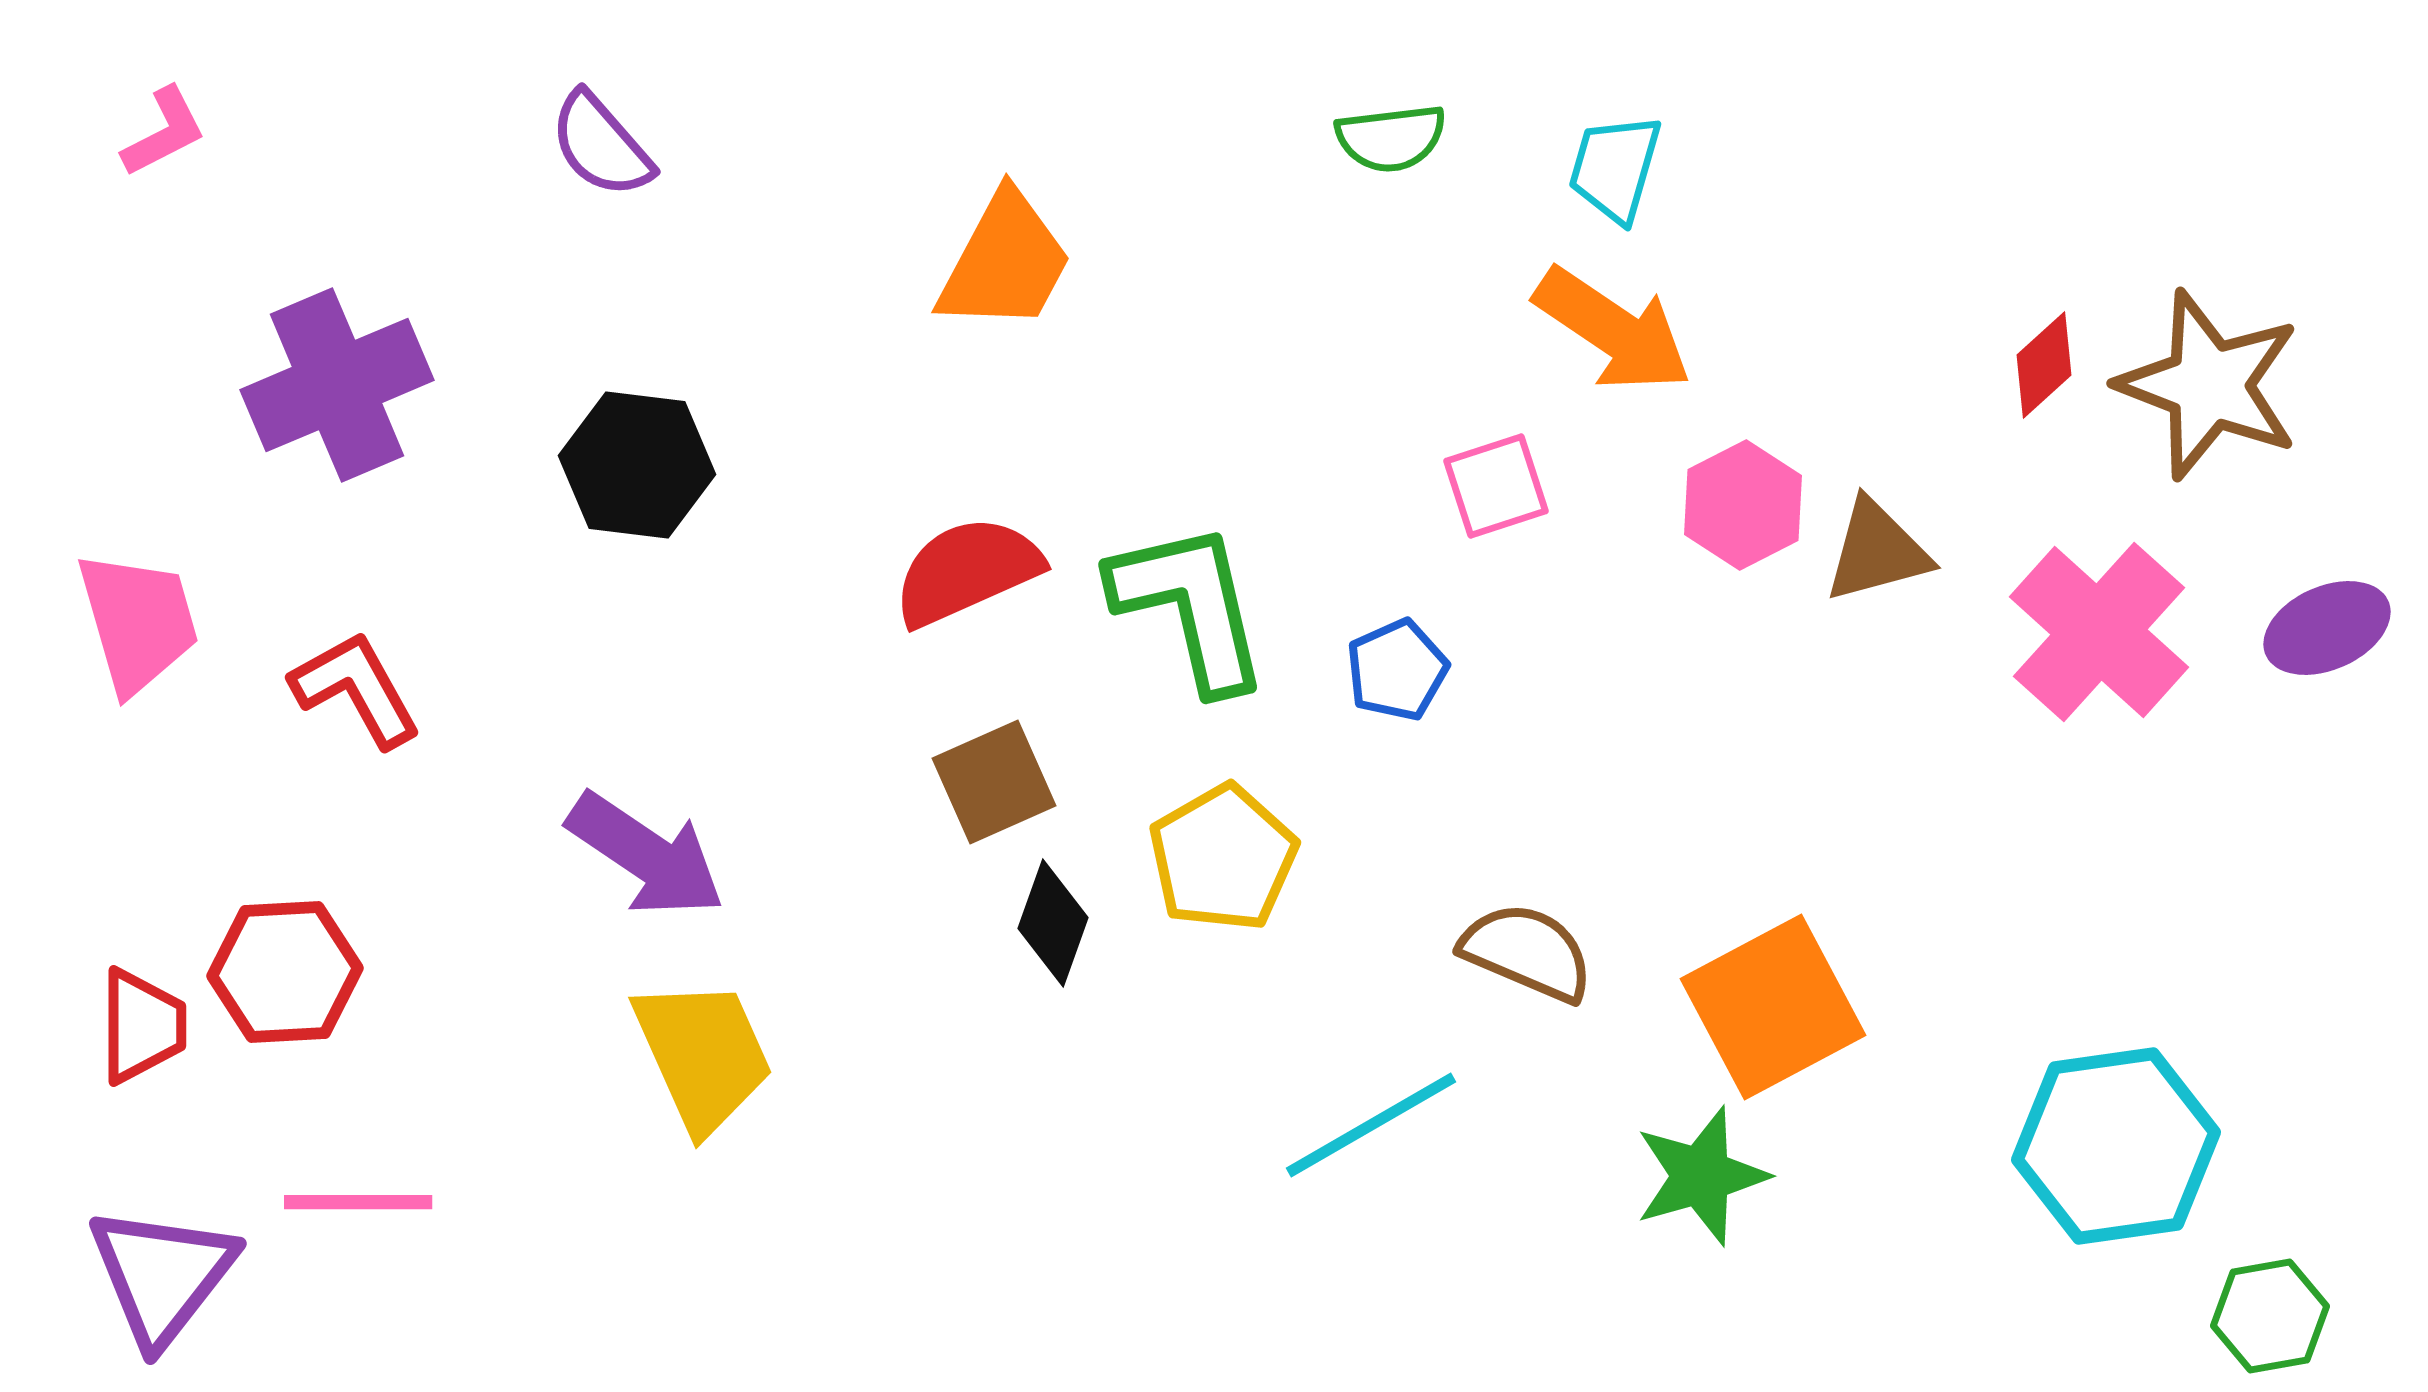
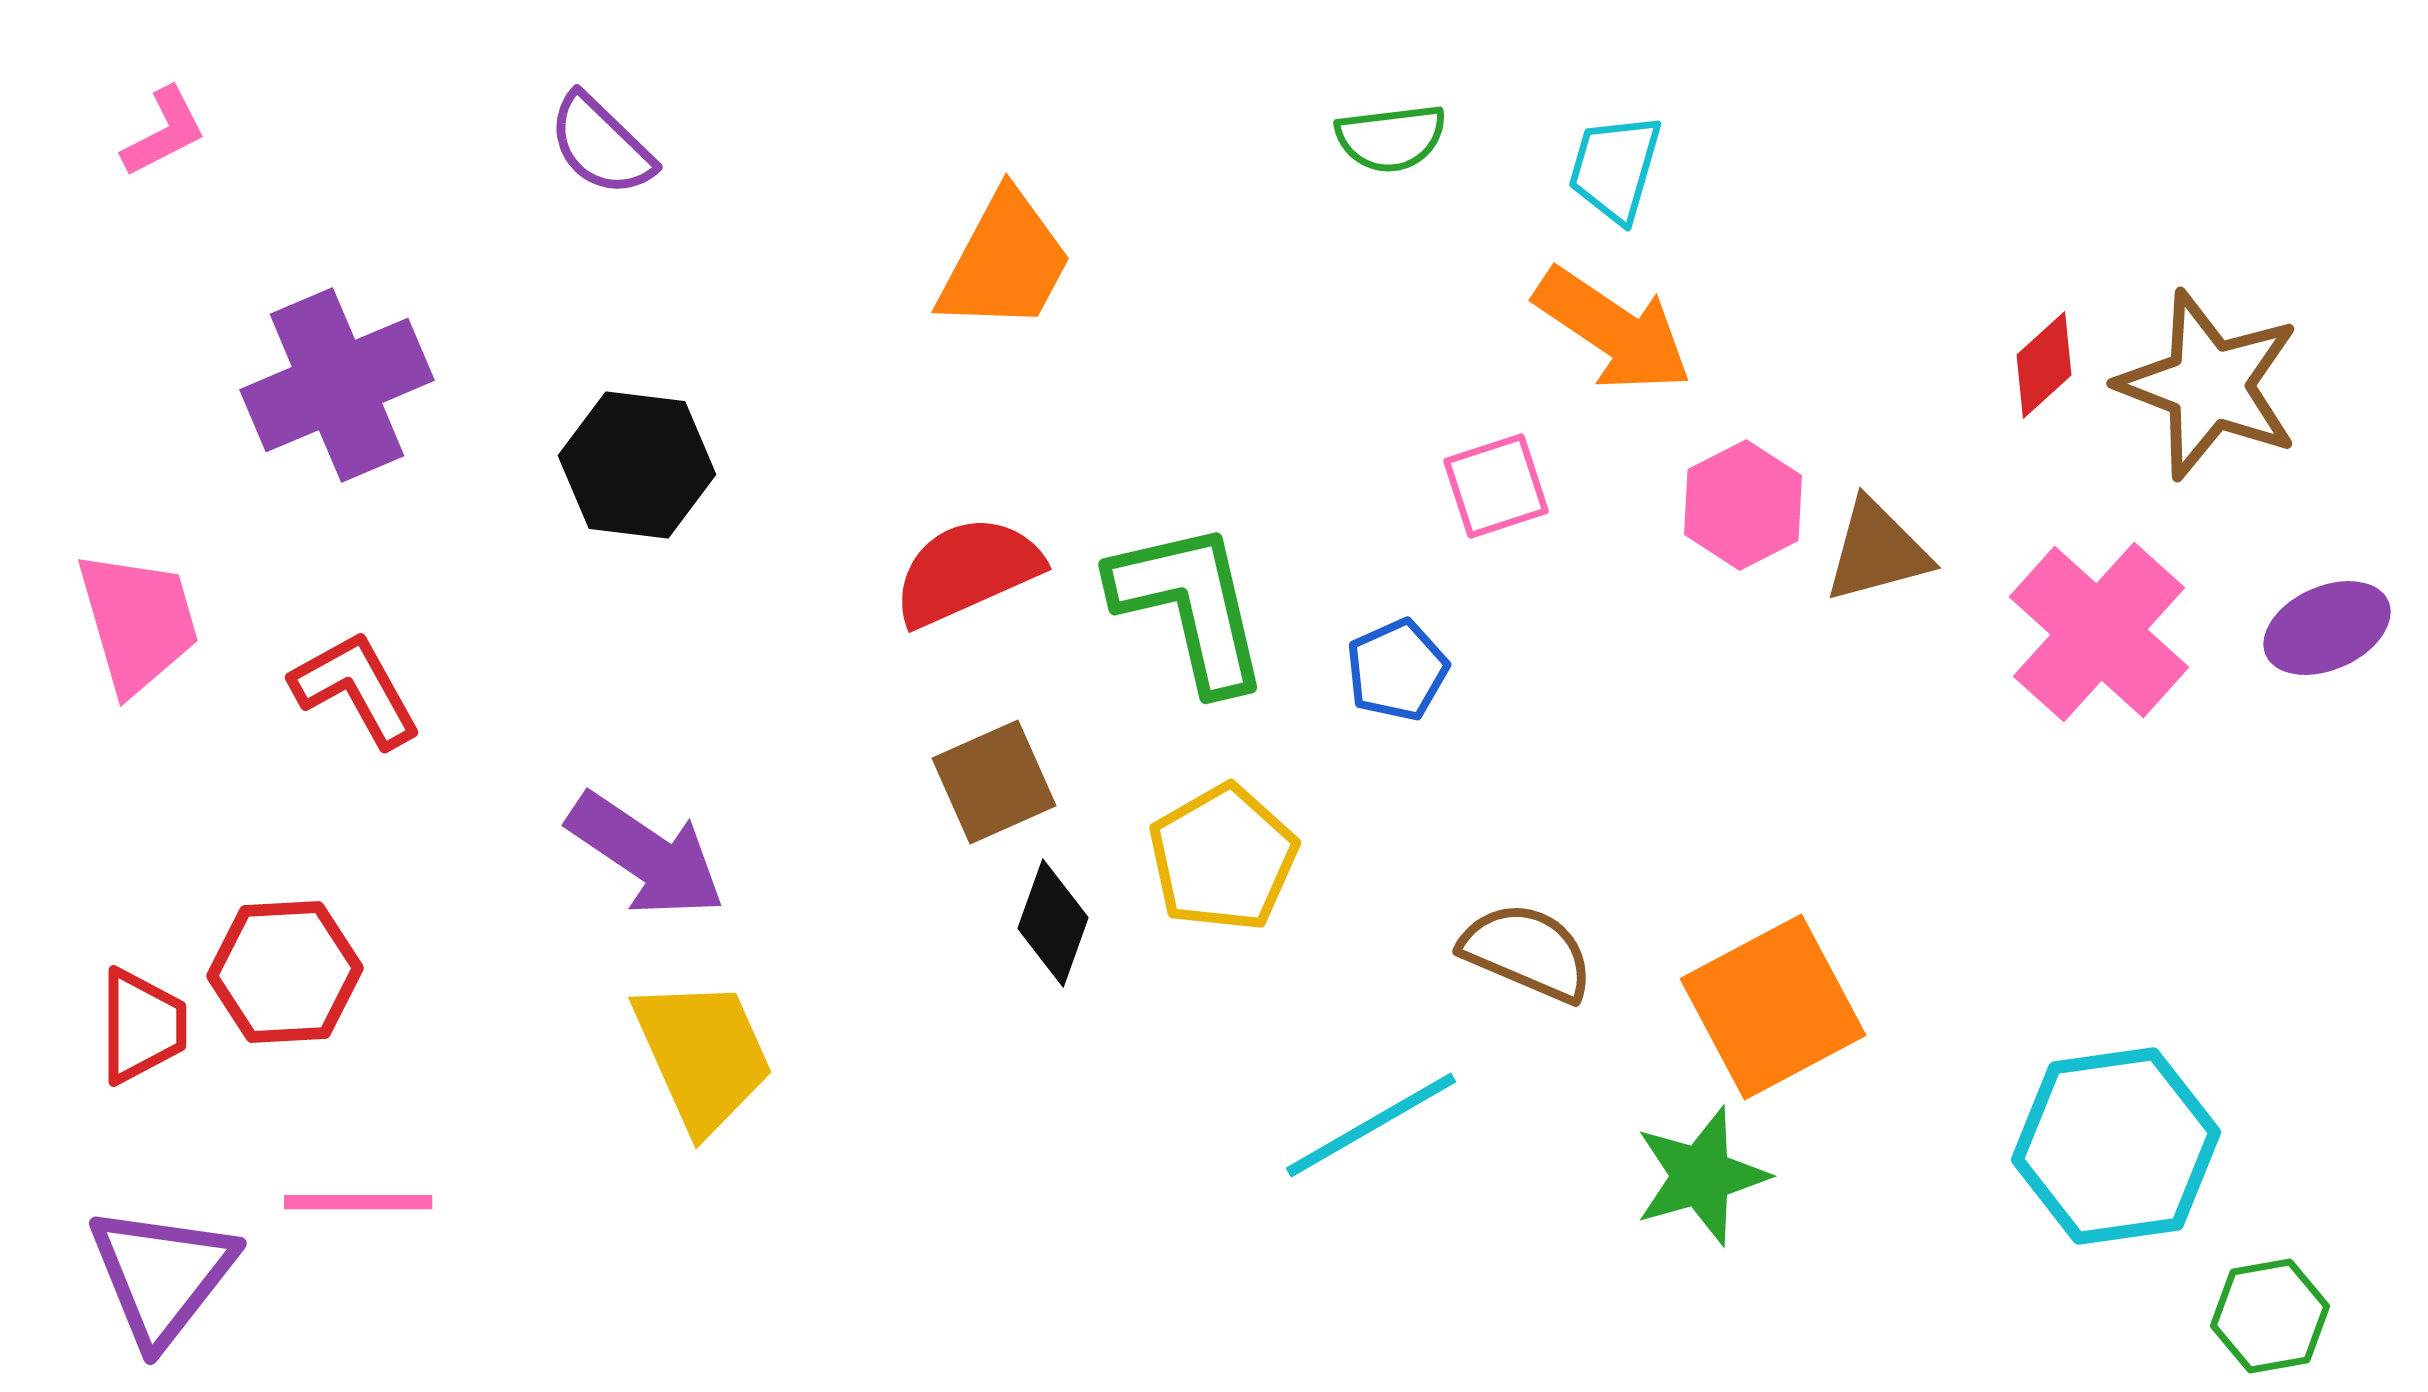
purple semicircle: rotated 5 degrees counterclockwise
